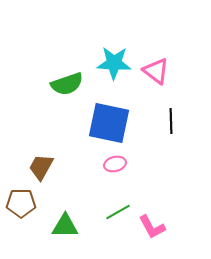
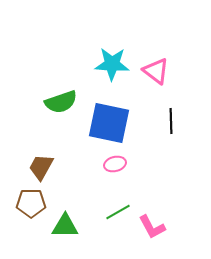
cyan star: moved 2 px left, 1 px down
green semicircle: moved 6 px left, 18 px down
brown pentagon: moved 10 px right
